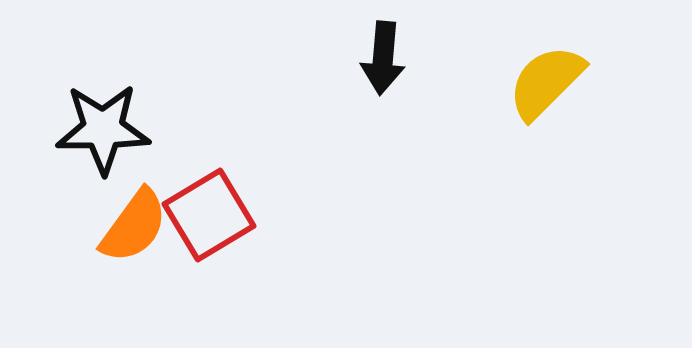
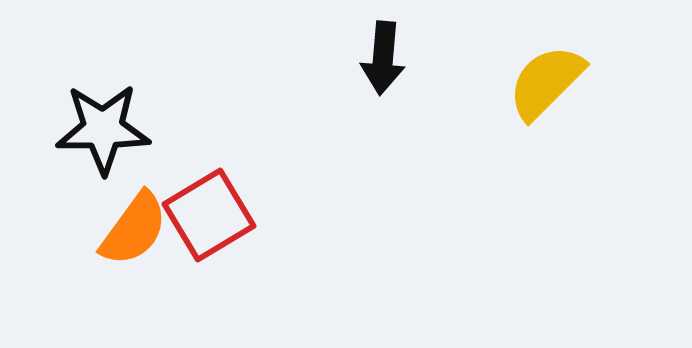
orange semicircle: moved 3 px down
